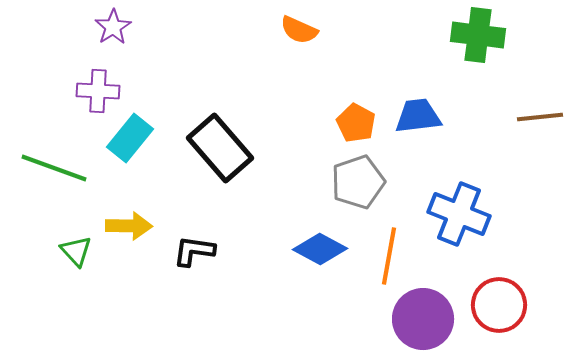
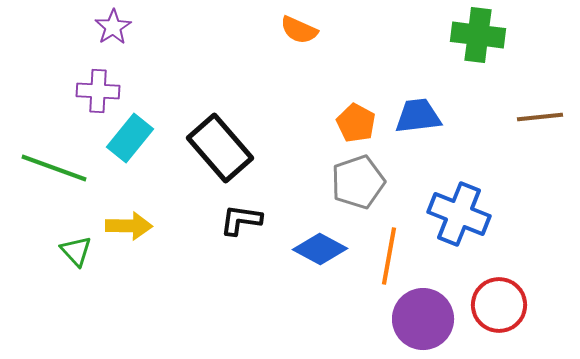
black L-shape: moved 47 px right, 31 px up
